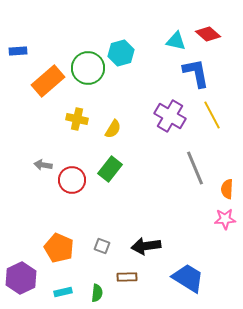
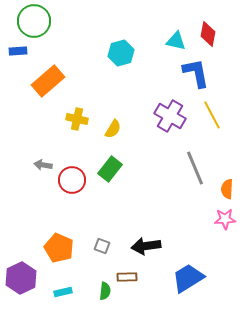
red diamond: rotated 60 degrees clockwise
green circle: moved 54 px left, 47 px up
blue trapezoid: rotated 64 degrees counterclockwise
green semicircle: moved 8 px right, 2 px up
